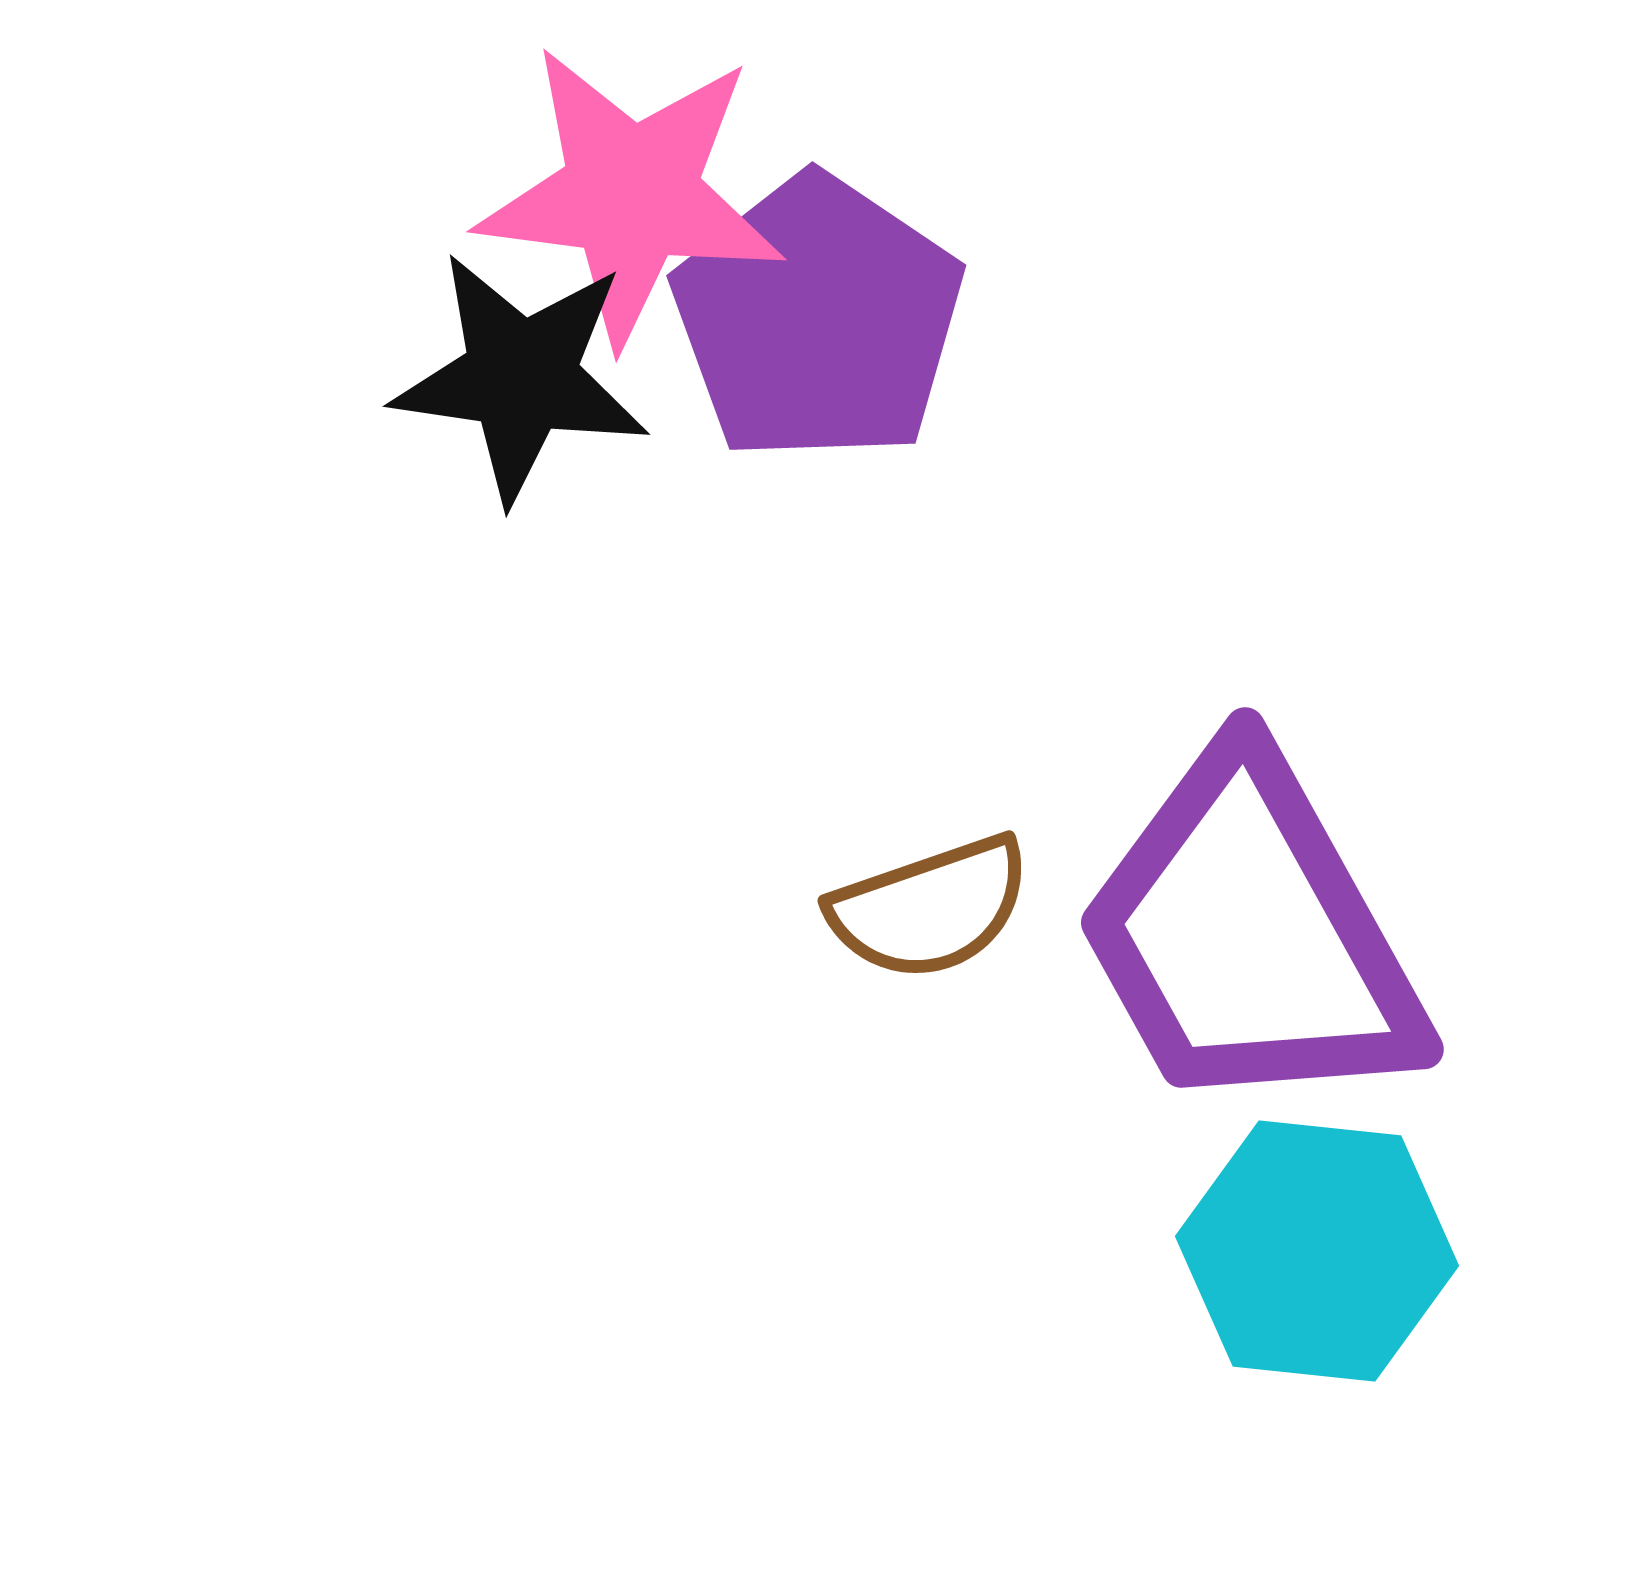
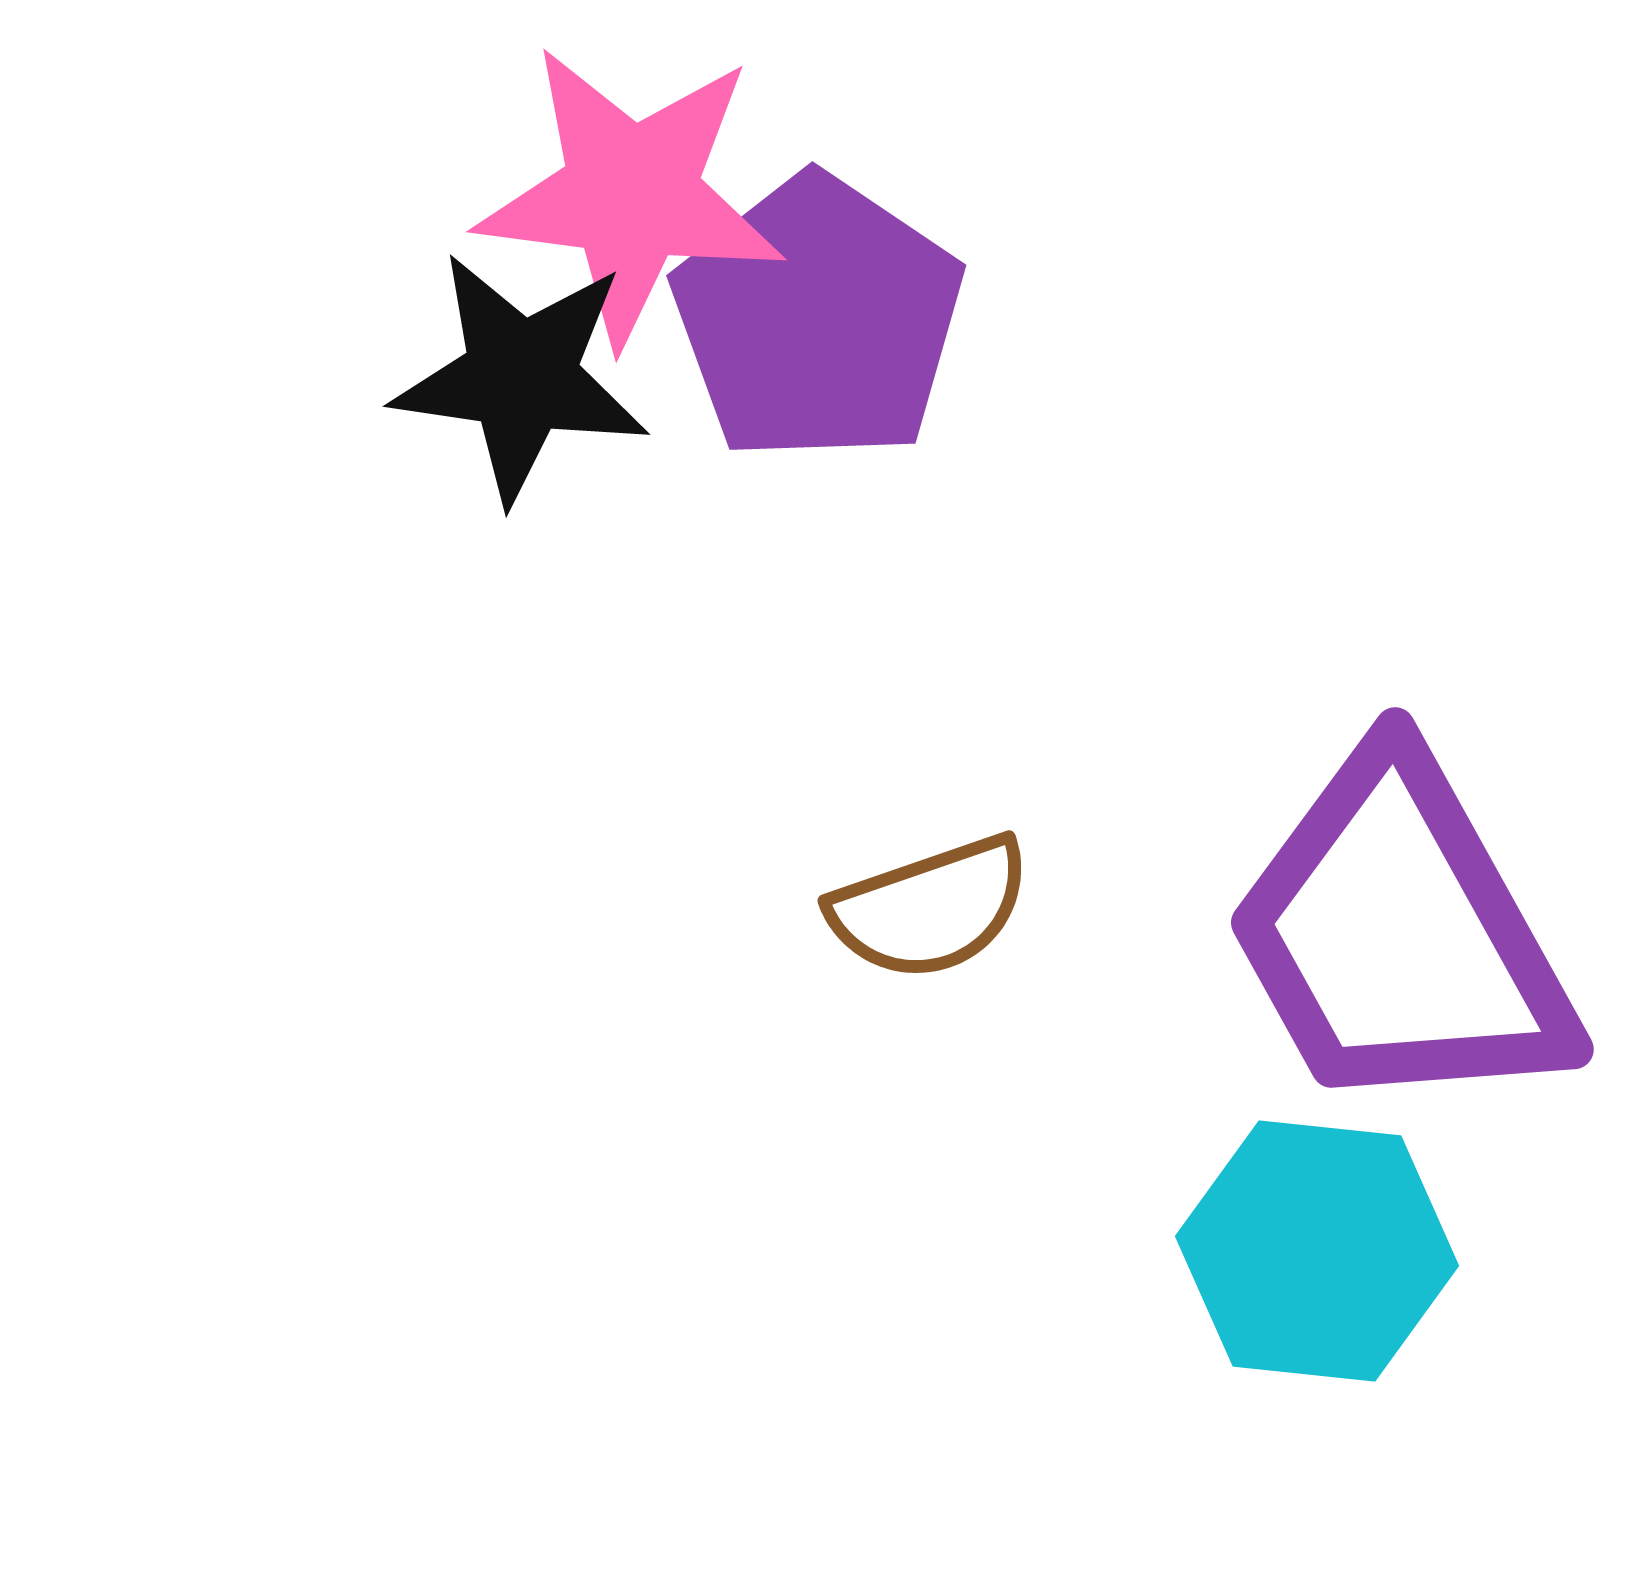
purple trapezoid: moved 150 px right
